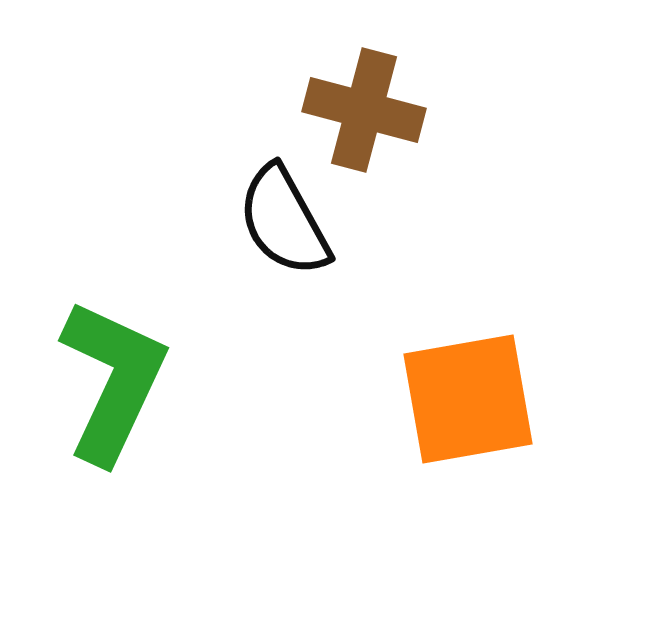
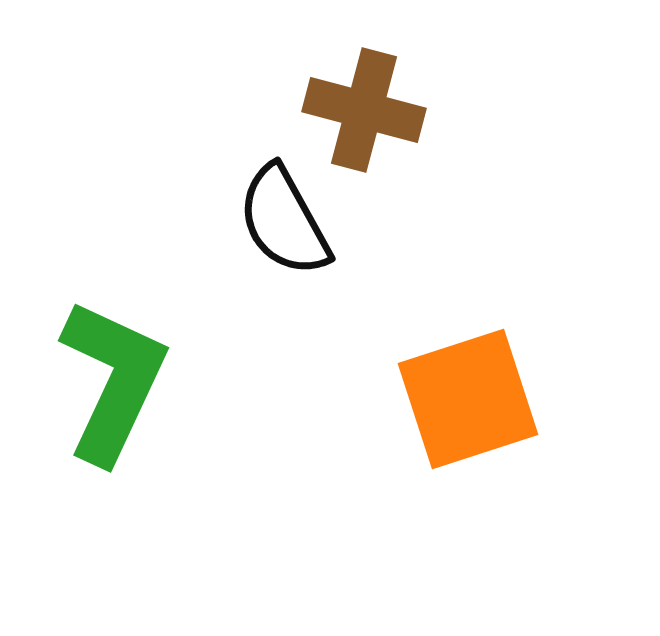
orange square: rotated 8 degrees counterclockwise
